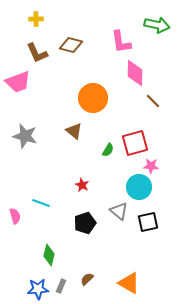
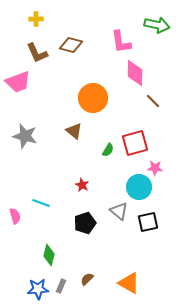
pink star: moved 4 px right, 2 px down
